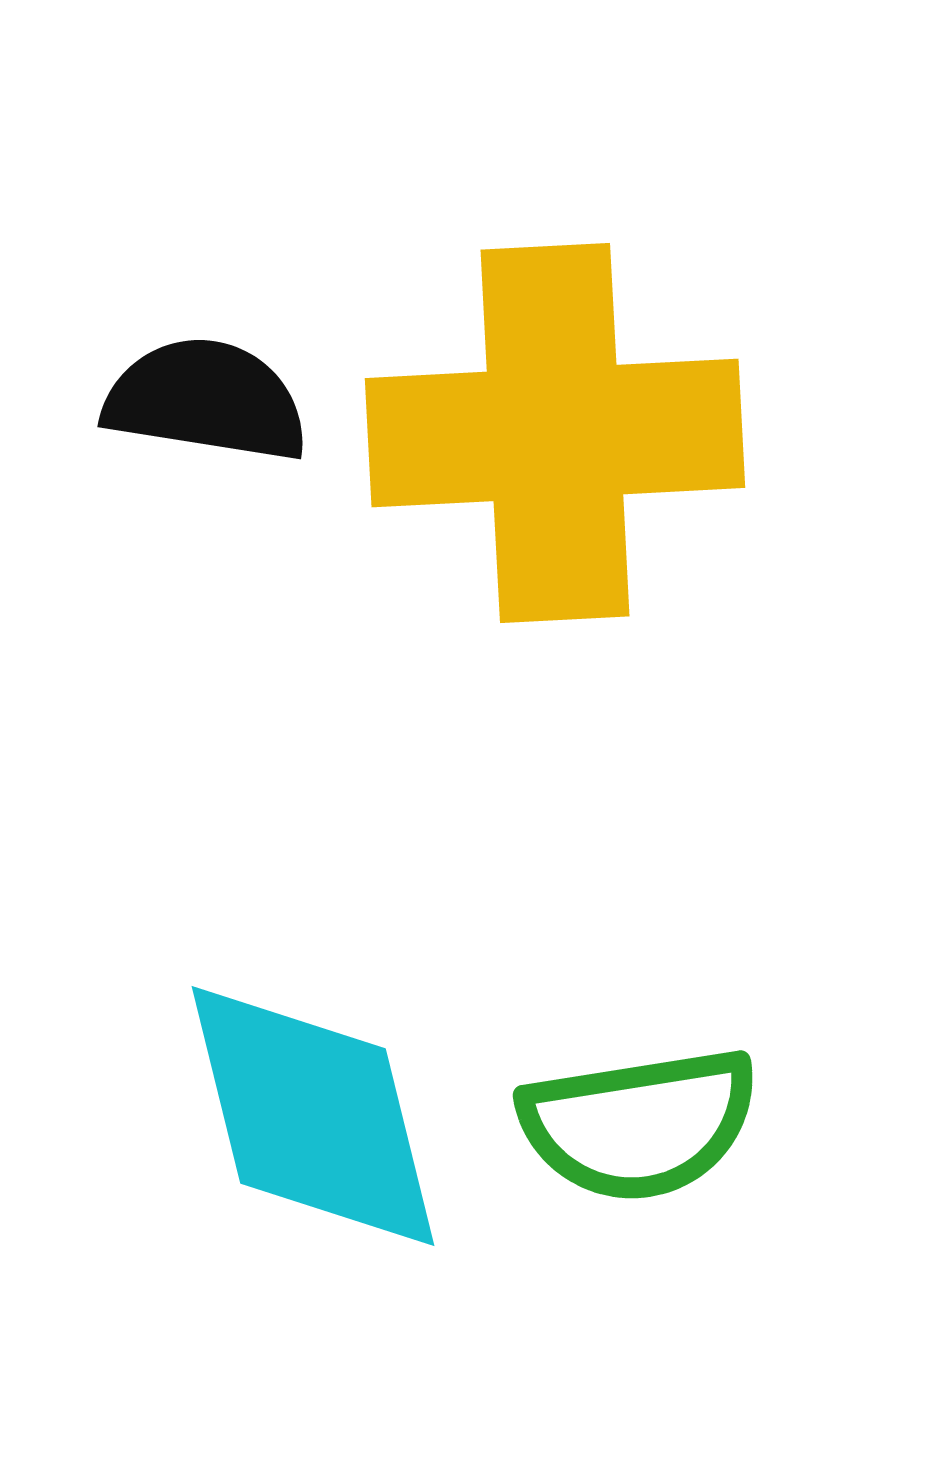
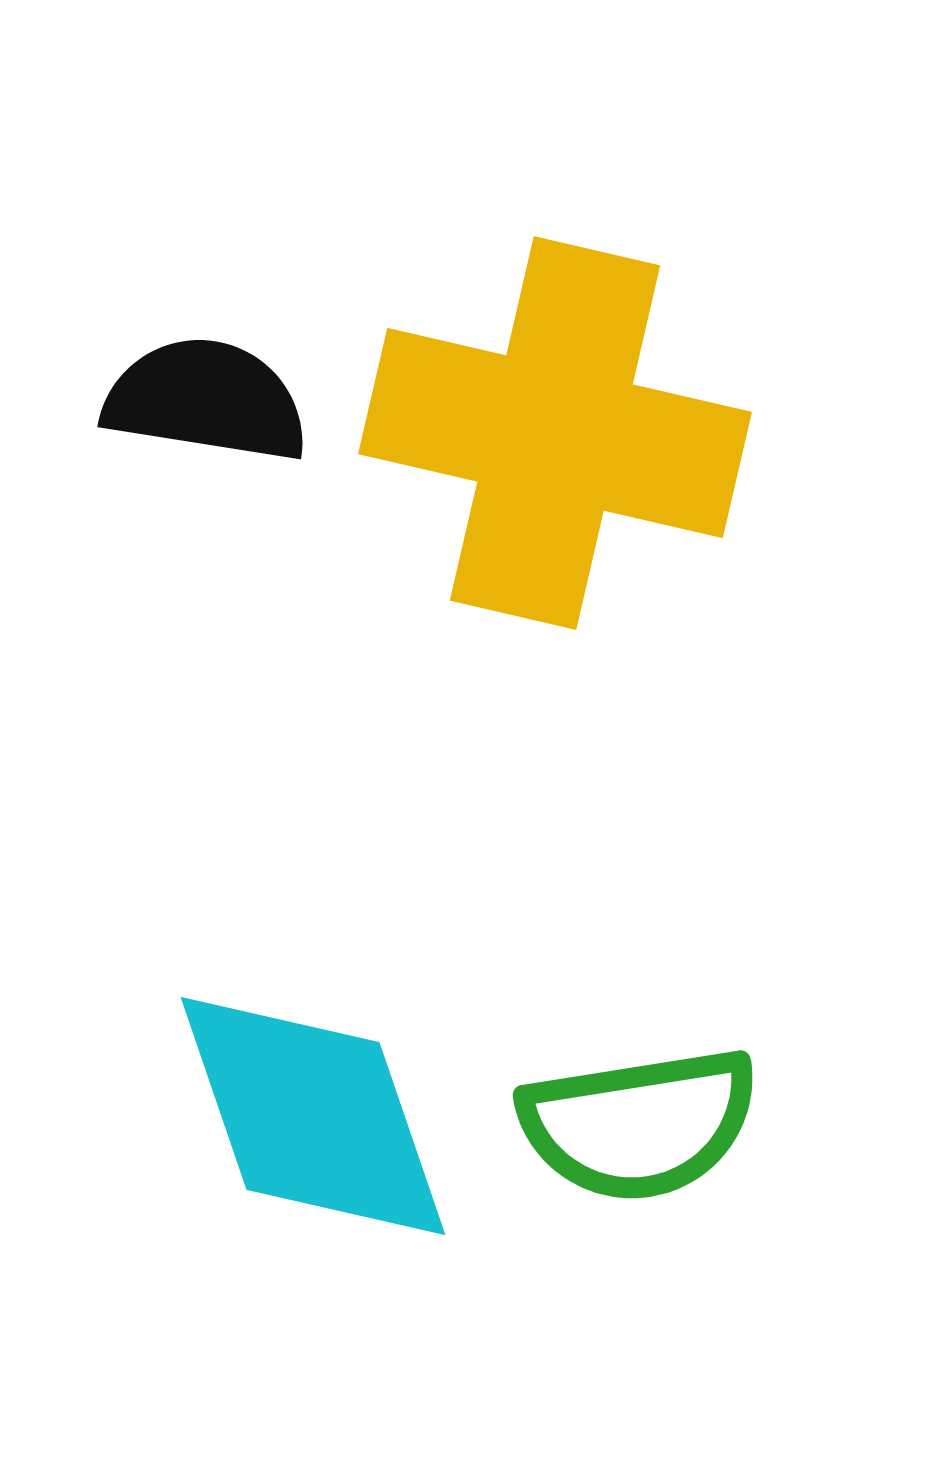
yellow cross: rotated 16 degrees clockwise
cyan diamond: rotated 5 degrees counterclockwise
